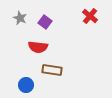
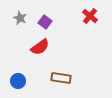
red semicircle: moved 2 px right; rotated 42 degrees counterclockwise
brown rectangle: moved 9 px right, 8 px down
blue circle: moved 8 px left, 4 px up
